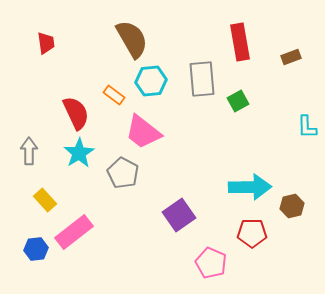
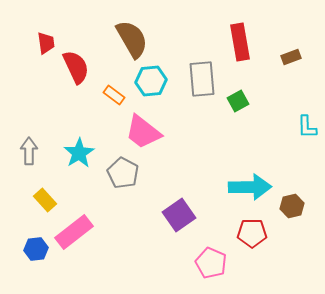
red semicircle: moved 46 px up
